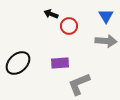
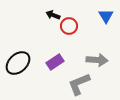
black arrow: moved 2 px right, 1 px down
gray arrow: moved 9 px left, 19 px down
purple rectangle: moved 5 px left, 1 px up; rotated 30 degrees counterclockwise
